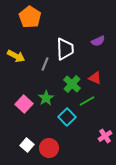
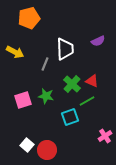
orange pentagon: moved 1 px left, 1 px down; rotated 25 degrees clockwise
yellow arrow: moved 1 px left, 4 px up
red triangle: moved 3 px left, 3 px down
green star: moved 2 px up; rotated 28 degrees counterclockwise
pink square: moved 1 px left, 4 px up; rotated 30 degrees clockwise
cyan square: moved 3 px right; rotated 24 degrees clockwise
red circle: moved 2 px left, 2 px down
